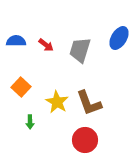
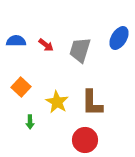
brown L-shape: moved 3 px right; rotated 20 degrees clockwise
